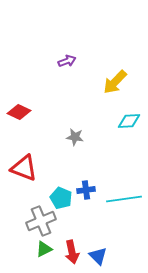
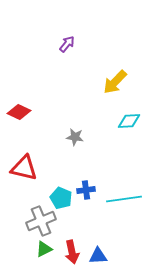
purple arrow: moved 17 px up; rotated 30 degrees counterclockwise
red triangle: rotated 8 degrees counterclockwise
blue triangle: rotated 48 degrees counterclockwise
